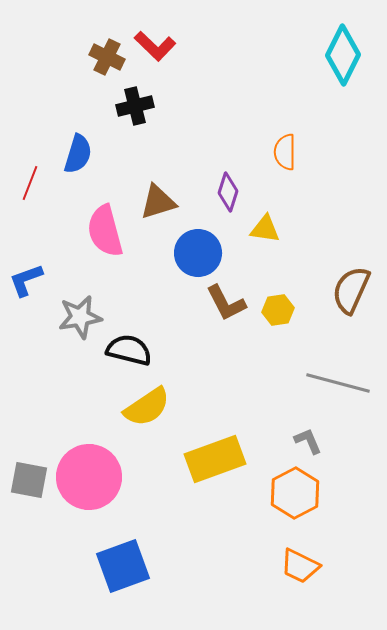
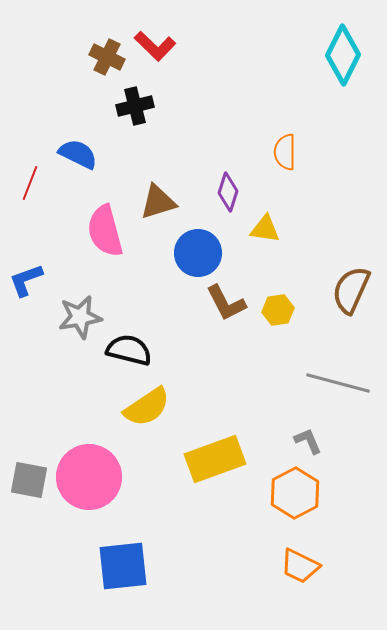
blue semicircle: rotated 81 degrees counterclockwise
blue square: rotated 14 degrees clockwise
